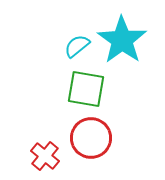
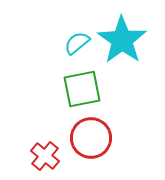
cyan semicircle: moved 3 px up
green square: moved 4 px left; rotated 21 degrees counterclockwise
